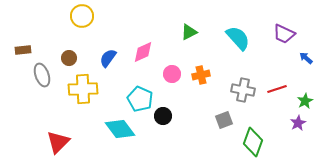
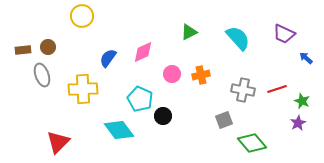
brown circle: moved 21 px left, 11 px up
green star: moved 3 px left; rotated 21 degrees counterclockwise
cyan diamond: moved 1 px left, 1 px down
green diamond: moved 1 px left, 1 px down; rotated 60 degrees counterclockwise
